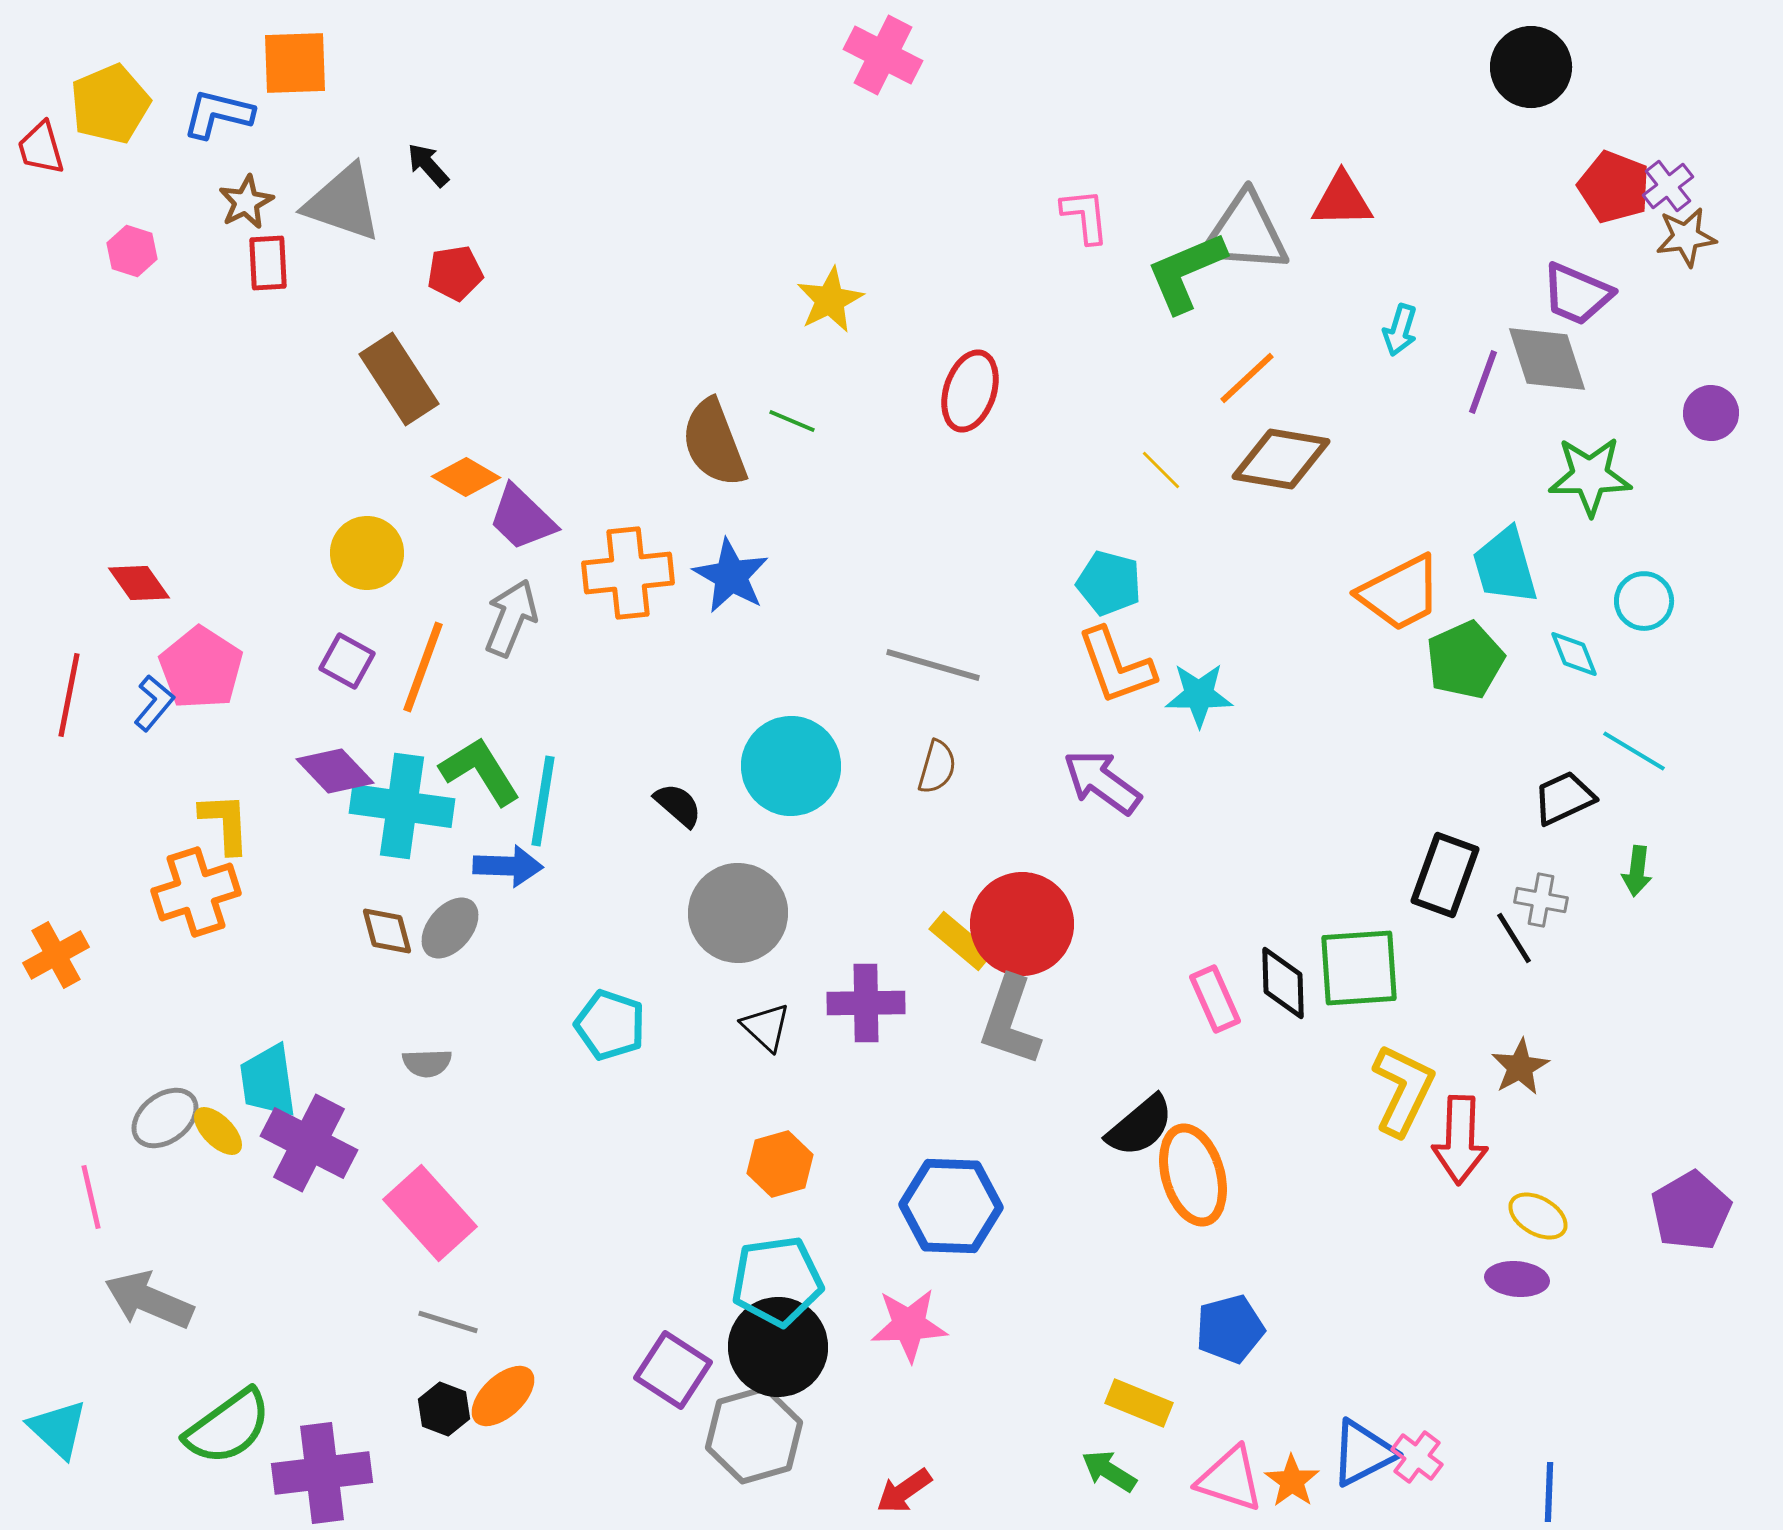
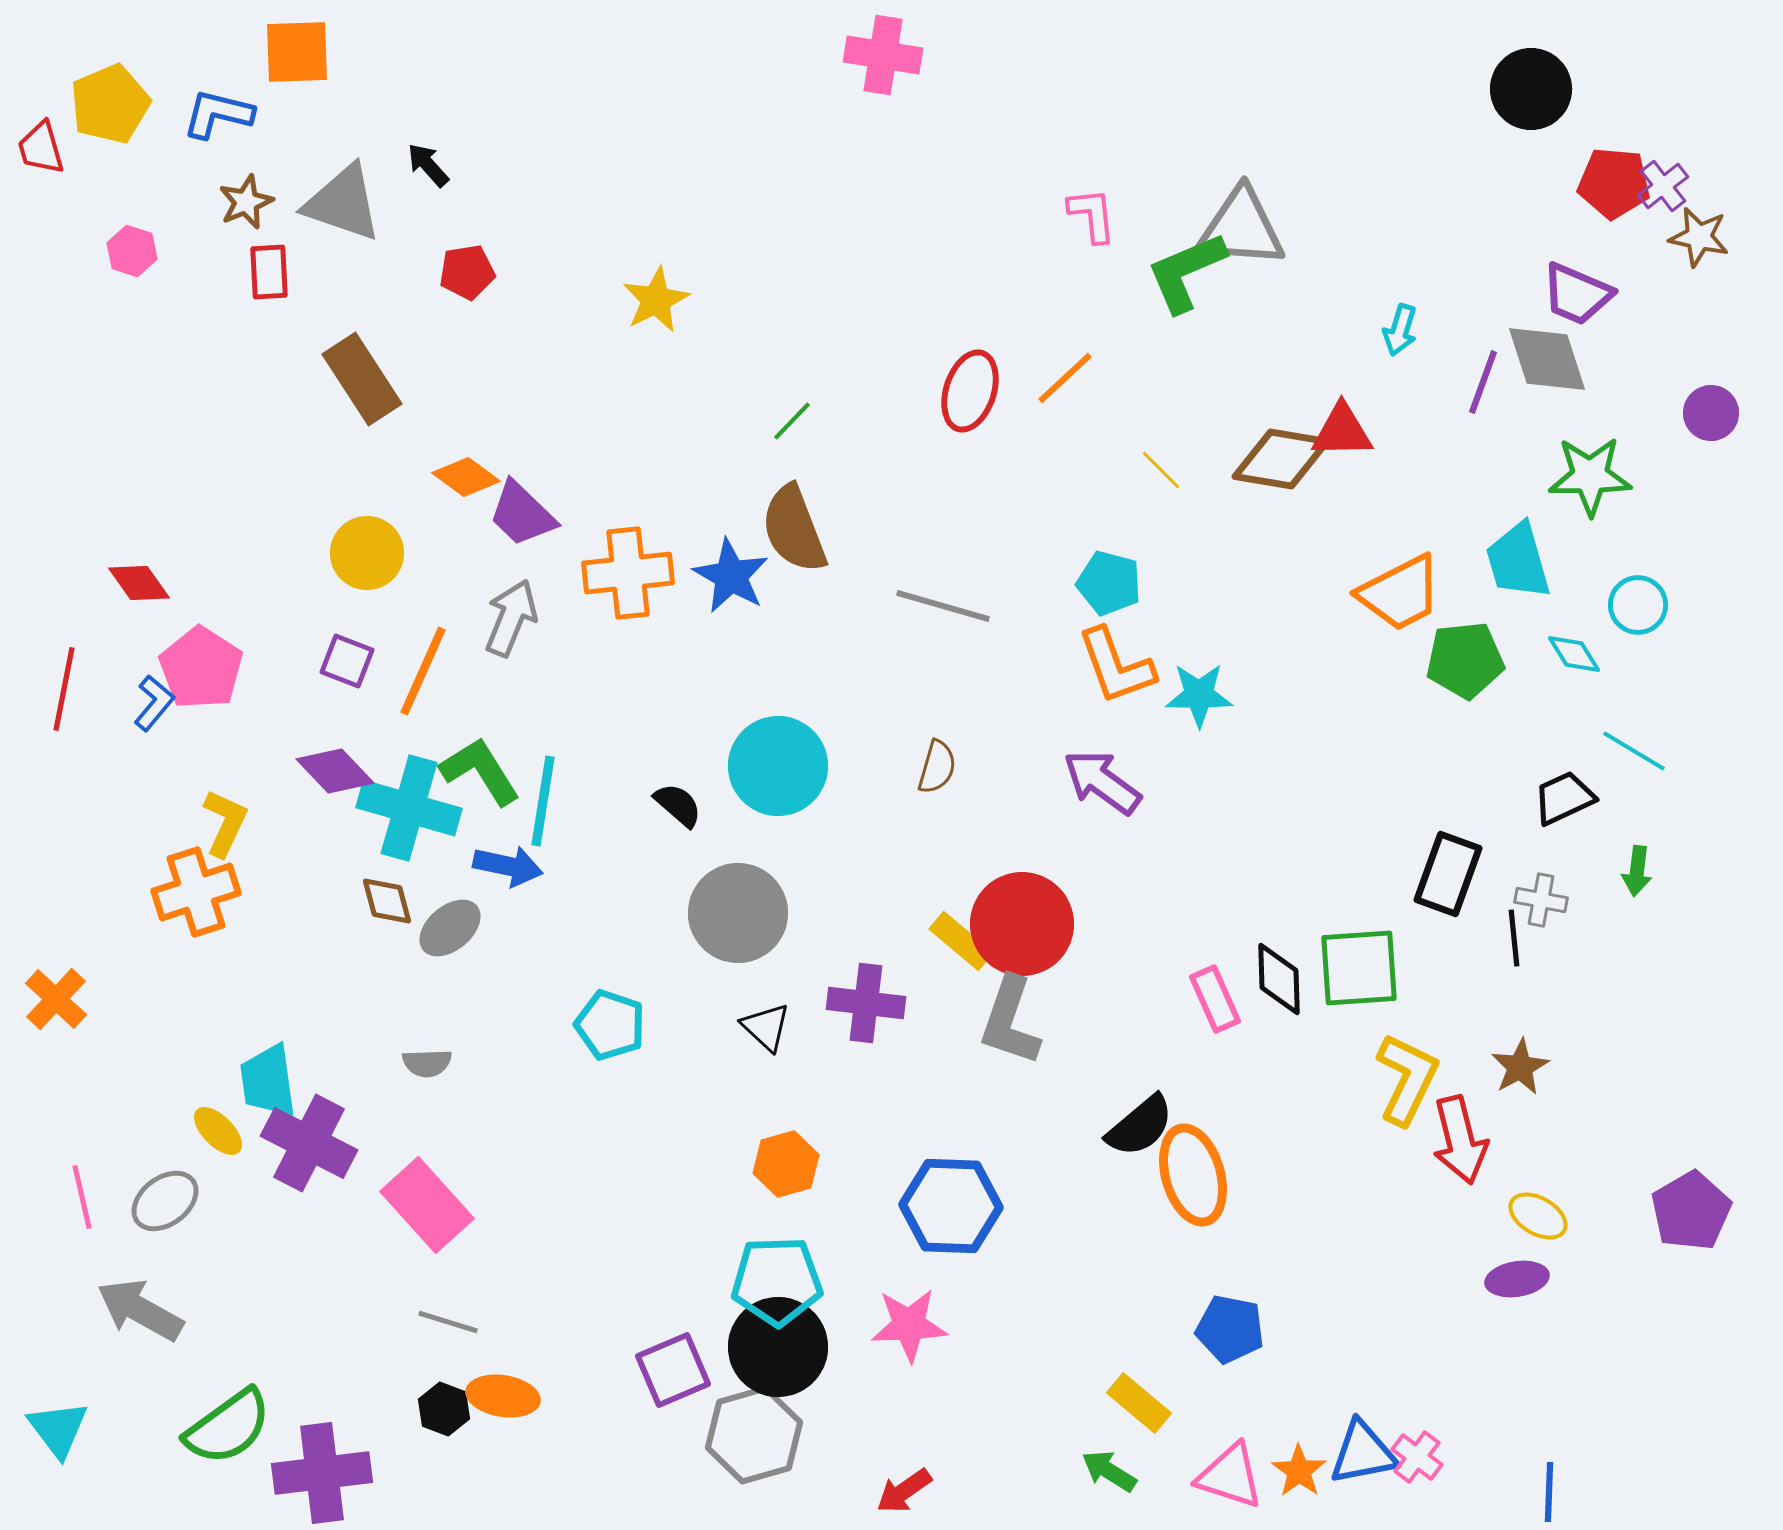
pink cross at (883, 55): rotated 18 degrees counterclockwise
orange square at (295, 63): moved 2 px right, 11 px up
black circle at (1531, 67): moved 22 px down
purple cross at (1668, 186): moved 5 px left
red pentagon at (1614, 187): moved 4 px up; rotated 16 degrees counterclockwise
red triangle at (1342, 200): moved 231 px down
brown star at (246, 202): rotated 4 degrees clockwise
pink L-shape at (1085, 216): moved 7 px right, 1 px up
gray triangle at (1245, 233): moved 4 px left, 5 px up
brown star at (1686, 237): moved 13 px right; rotated 20 degrees clockwise
red rectangle at (268, 263): moved 1 px right, 9 px down
red pentagon at (455, 273): moved 12 px right, 1 px up
yellow star at (830, 300): moved 174 px left
orange line at (1247, 378): moved 182 px left
brown rectangle at (399, 379): moved 37 px left
green line at (792, 421): rotated 69 degrees counterclockwise
brown semicircle at (714, 443): moved 80 px right, 86 px down
orange diamond at (466, 477): rotated 6 degrees clockwise
purple trapezoid at (522, 518): moved 4 px up
cyan trapezoid at (1505, 566): moved 13 px right, 5 px up
cyan circle at (1644, 601): moved 6 px left, 4 px down
cyan diamond at (1574, 654): rotated 10 degrees counterclockwise
green pentagon at (1465, 660): rotated 18 degrees clockwise
purple square at (347, 661): rotated 8 degrees counterclockwise
gray line at (933, 665): moved 10 px right, 59 px up
orange line at (423, 667): moved 4 px down; rotated 4 degrees clockwise
red line at (69, 695): moved 5 px left, 6 px up
cyan circle at (791, 766): moved 13 px left
cyan cross at (402, 806): moved 7 px right, 2 px down; rotated 8 degrees clockwise
yellow L-shape at (225, 823): rotated 28 degrees clockwise
blue arrow at (508, 866): rotated 10 degrees clockwise
black rectangle at (1445, 875): moved 3 px right, 1 px up
gray ellipse at (450, 928): rotated 10 degrees clockwise
brown diamond at (387, 931): moved 30 px up
black line at (1514, 938): rotated 26 degrees clockwise
orange cross at (56, 955): moved 44 px down; rotated 18 degrees counterclockwise
black diamond at (1283, 983): moved 4 px left, 4 px up
purple cross at (866, 1003): rotated 8 degrees clockwise
yellow L-shape at (1403, 1090): moved 4 px right, 11 px up
gray ellipse at (165, 1118): moved 83 px down
red arrow at (1460, 1140): rotated 16 degrees counterclockwise
orange hexagon at (780, 1164): moved 6 px right
pink line at (91, 1197): moved 9 px left
pink rectangle at (430, 1213): moved 3 px left, 8 px up
purple ellipse at (1517, 1279): rotated 14 degrees counterclockwise
cyan pentagon at (777, 1281): rotated 6 degrees clockwise
gray arrow at (149, 1300): moved 9 px left, 10 px down; rotated 6 degrees clockwise
blue pentagon at (1230, 1329): rotated 26 degrees clockwise
purple square at (673, 1370): rotated 34 degrees clockwise
orange ellipse at (503, 1396): rotated 52 degrees clockwise
yellow rectangle at (1139, 1403): rotated 18 degrees clockwise
cyan triangle at (58, 1429): rotated 10 degrees clockwise
blue triangle at (1363, 1453): rotated 16 degrees clockwise
pink triangle at (1230, 1479): moved 3 px up
orange star at (1292, 1481): moved 7 px right, 10 px up
